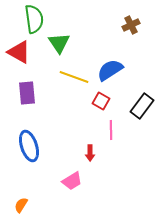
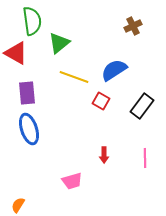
green semicircle: moved 2 px left, 2 px down
brown cross: moved 2 px right, 1 px down
green triangle: rotated 25 degrees clockwise
red triangle: moved 3 px left, 1 px down
blue semicircle: moved 4 px right
pink line: moved 34 px right, 28 px down
blue ellipse: moved 17 px up
red arrow: moved 14 px right, 2 px down
pink trapezoid: rotated 15 degrees clockwise
orange semicircle: moved 3 px left
